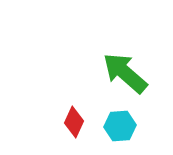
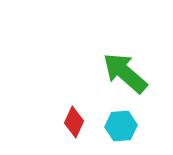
cyan hexagon: moved 1 px right
